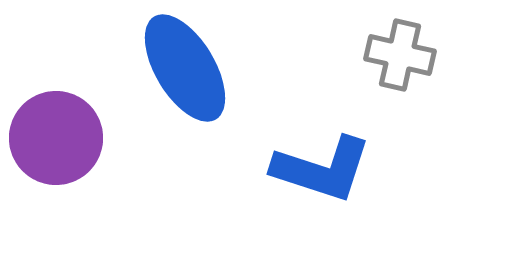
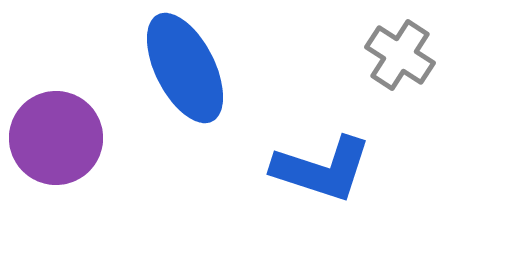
gray cross: rotated 20 degrees clockwise
blue ellipse: rotated 4 degrees clockwise
